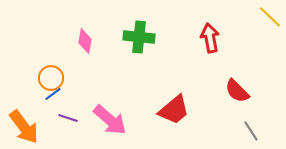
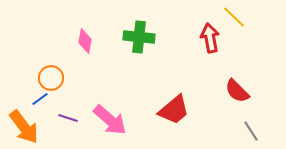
yellow line: moved 36 px left
blue line: moved 13 px left, 5 px down
